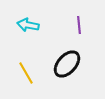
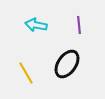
cyan arrow: moved 8 px right
black ellipse: rotated 8 degrees counterclockwise
